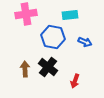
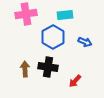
cyan rectangle: moved 5 px left
blue hexagon: rotated 20 degrees clockwise
black cross: rotated 30 degrees counterclockwise
red arrow: rotated 24 degrees clockwise
